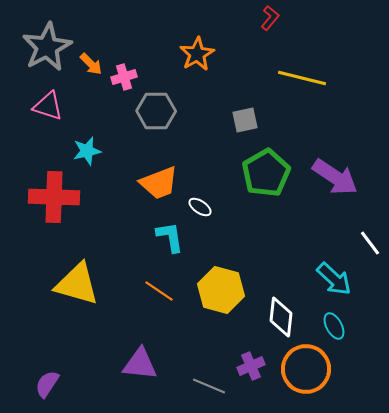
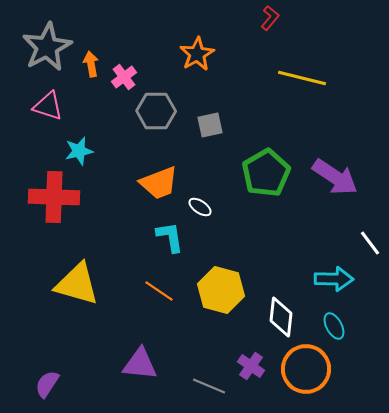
orange arrow: rotated 145 degrees counterclockwise
pink cross: rotated 20 degrees counterclockwise
gray square: moved 35 px left, 5 px down
cyan star: moved 8 px left
cyan arrow: rotated 42 degrees counterclockwise
purple cross: rotated 32 degrees counterclockwise
